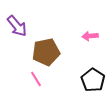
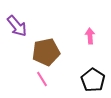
pink arrow: rotated 91 degrees clockwise
pink line: moved 6 px right
